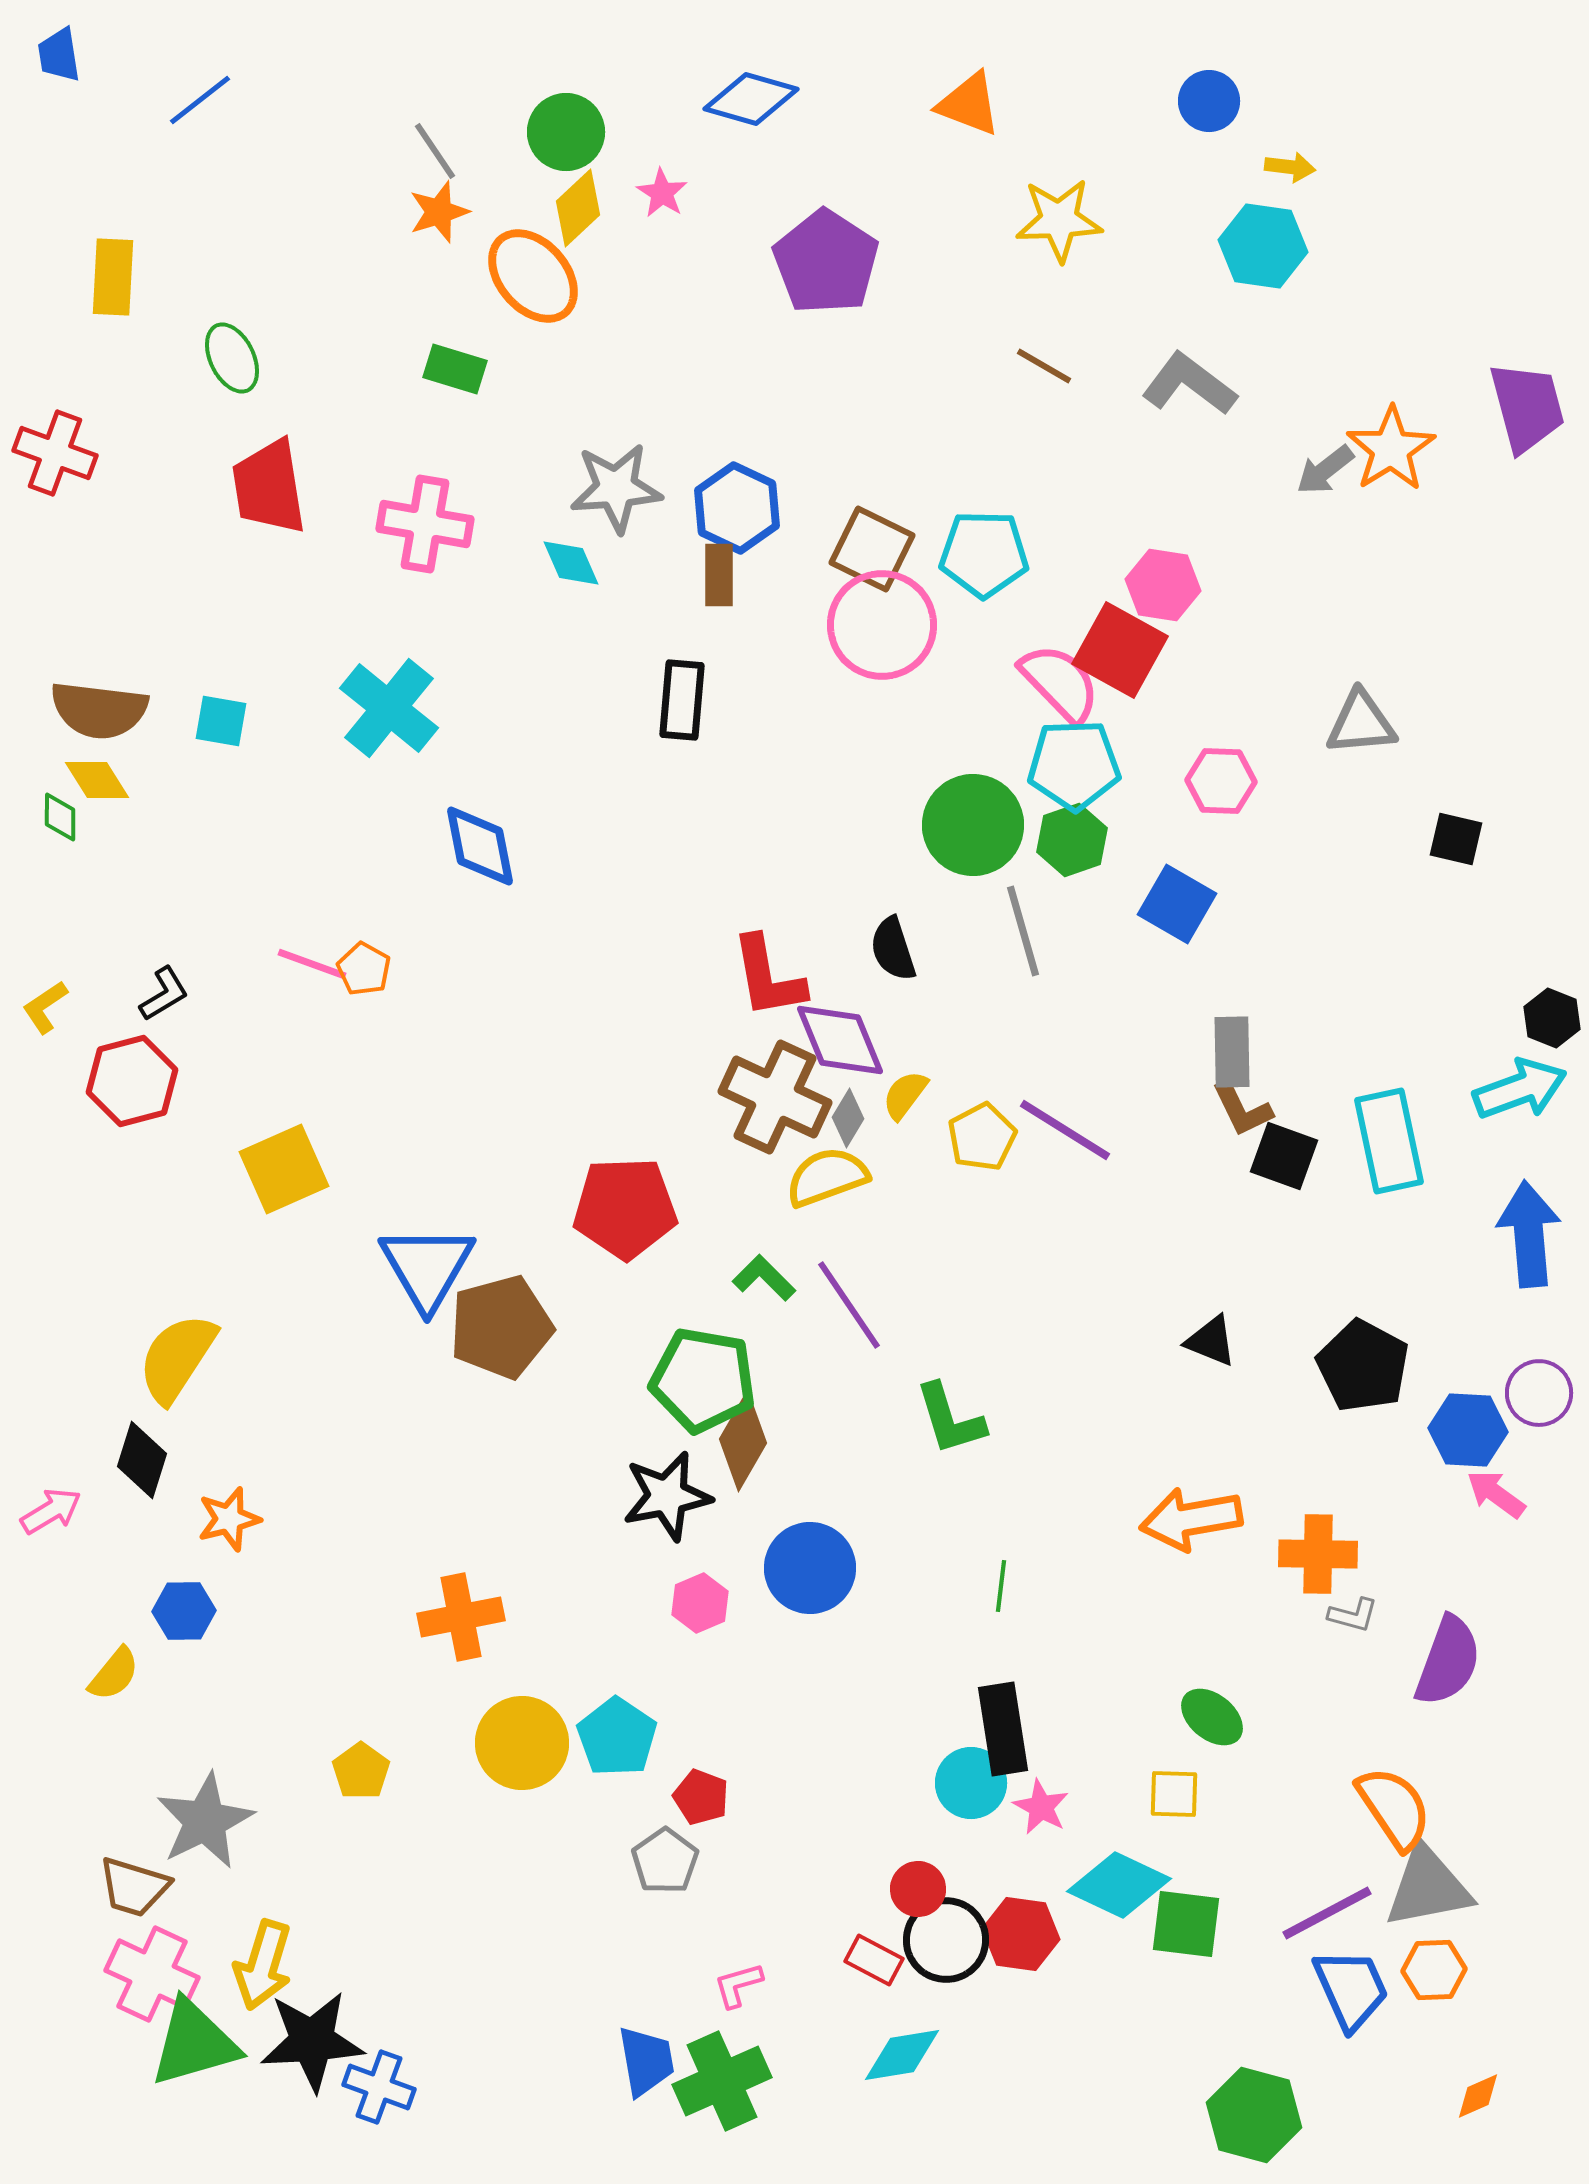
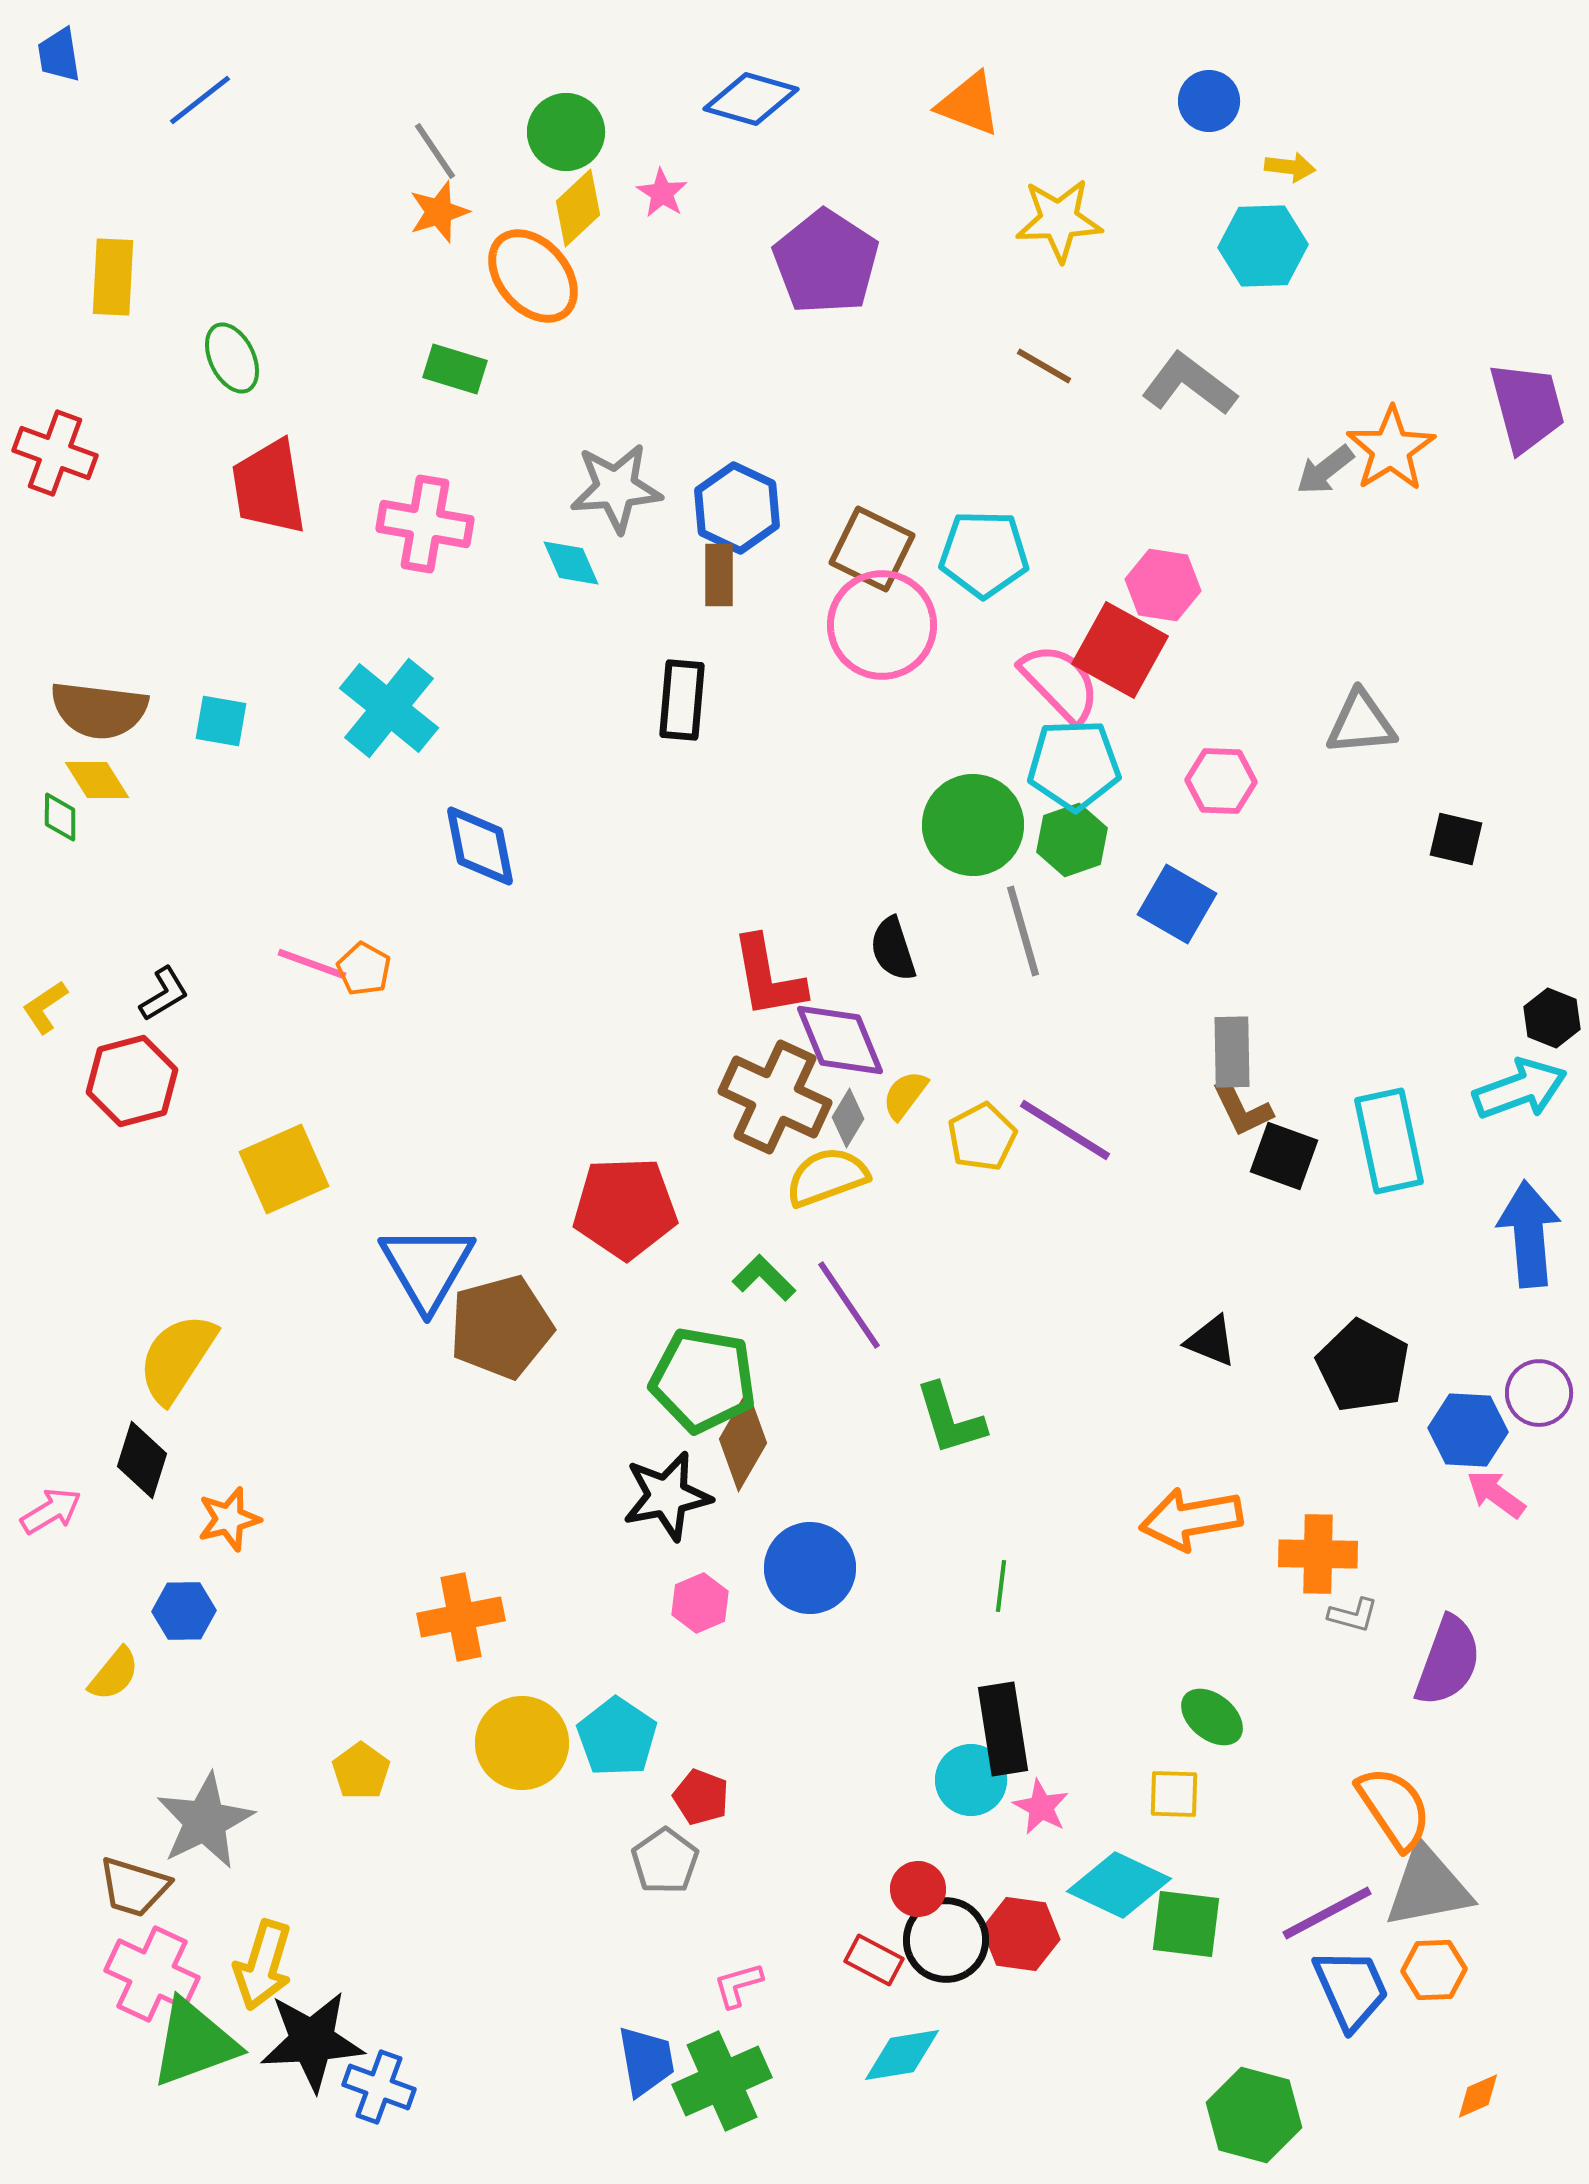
cyan hexagon at (1263, 246): rotated 10 degrees counterclockwise
cyan circle at (971, 1783): moved 3 px up
green triangle at (194, 2043): rotated 4 degrees counterclockwise
